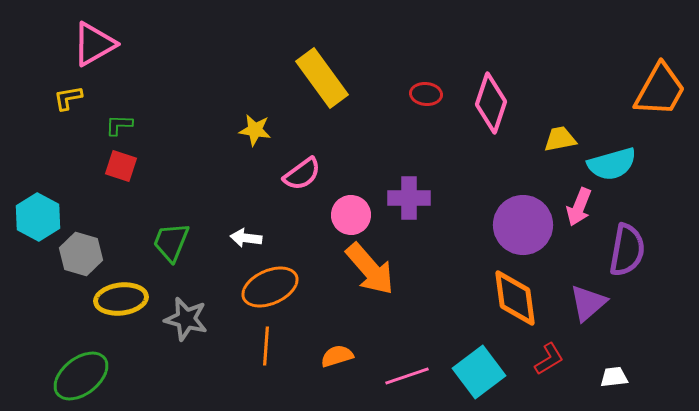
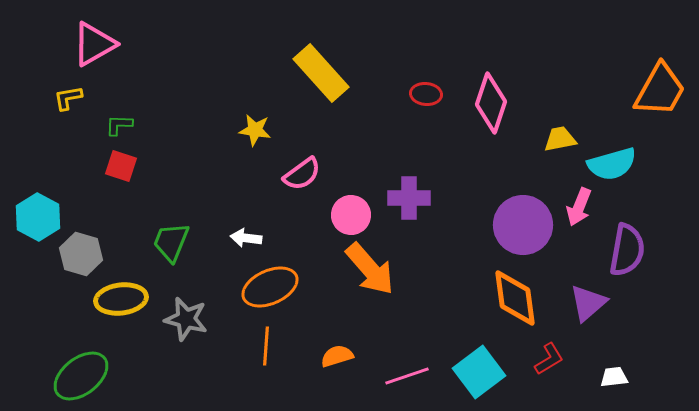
yellow rectangle: moved 1 px left, 5 px up; rotated 6 degrees counterclockwise
